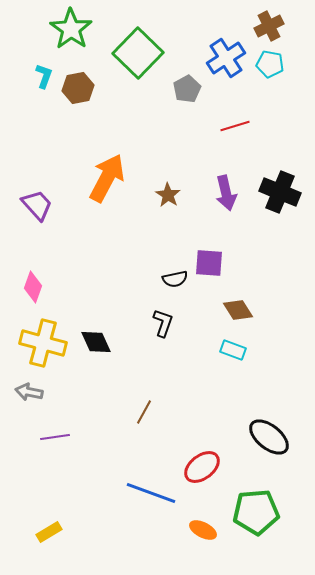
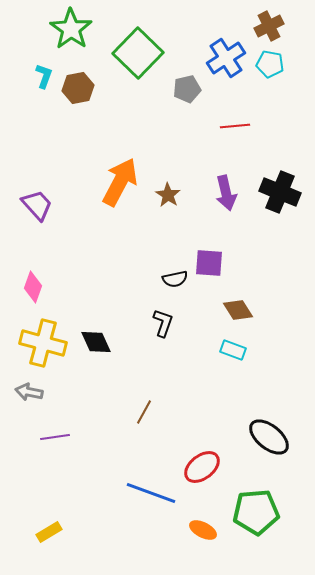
gray pentagon: rotated 16 degrees clockwise
red line: rotated 12 degrees clockwise
orange arrow: moved 13 px right, 4 px down
